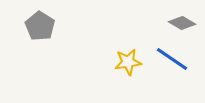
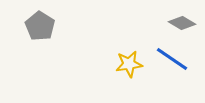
yellow star: moved 1 px right, 2 px down
